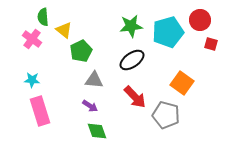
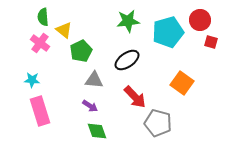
green star: moved 3 px left, 5 px up
pink cross: moved 8 px right, 4 px down
red square: moved 2 px up
black ellipse: moved 5 px left
gray pentagon: moved 8 px left, 8 px down
